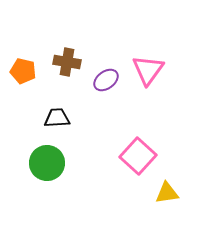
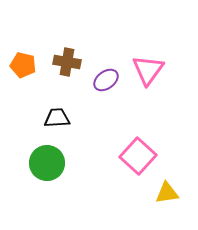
orange pentagon: moved 6 px up
